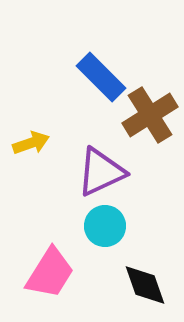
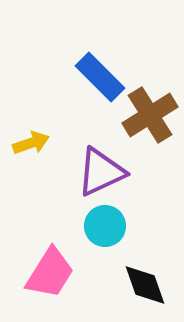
blue rectangle: moved 1 px left
